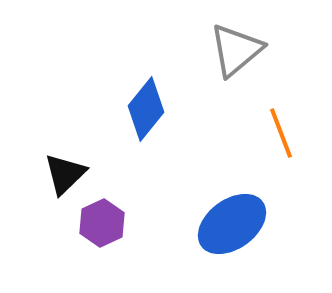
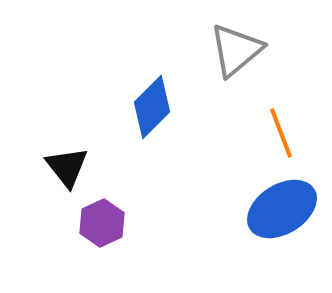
blue diamond: moved 6 px right, 2 px up; rotated 6 degrees clockwise
black triangle: moved 2 px right, 7 px up; rotated 24 degrees counterclockwise
blue ellipse: moved 50 px right, 15 px up; rotated 4 degrees clockwise
